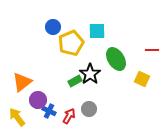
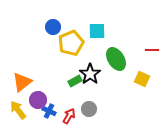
yellow arrow: moved 1 px right, 7 px up
